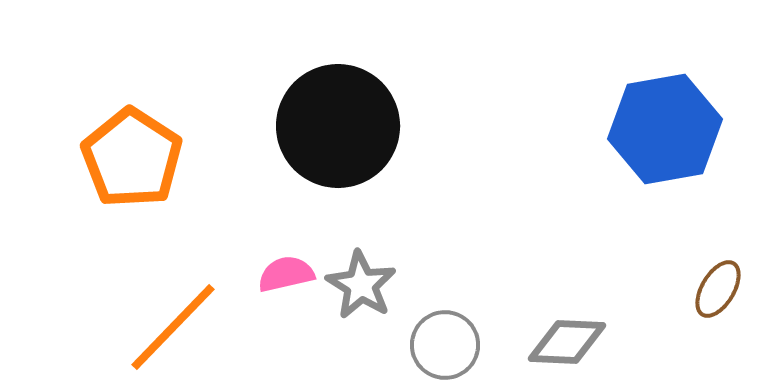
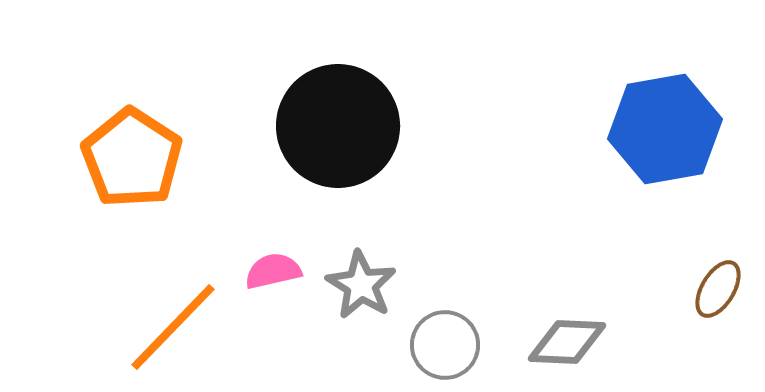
pink semicircle: moved 13 px left, 3 px up
